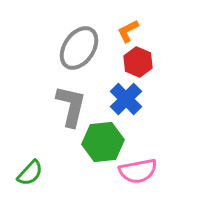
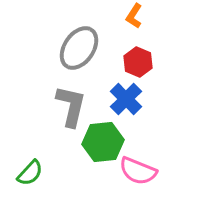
orange L-shape: moved 6 px right, 15 px up; rotated 30 degrees counterclockwise
pink semicircle: rotated 33 degrees clockwise
